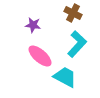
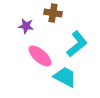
brown cross: moved 20 px left; rotated 18 degrees counterclockwise
purple star: moved 7 px left, 1 px down
cyan L-shape: rotated 8 degrees clockwise
